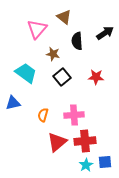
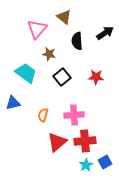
brown star: moved 4 px left
blue square: rotated 24 degrees counterclockwise
